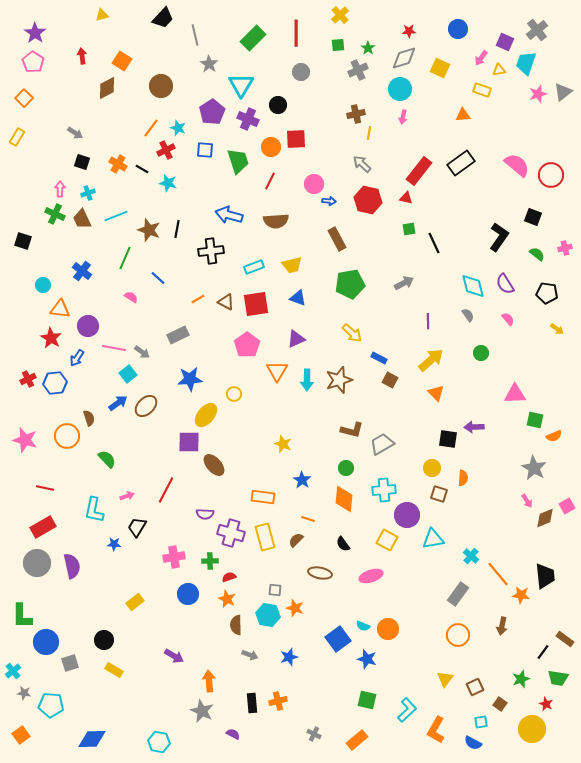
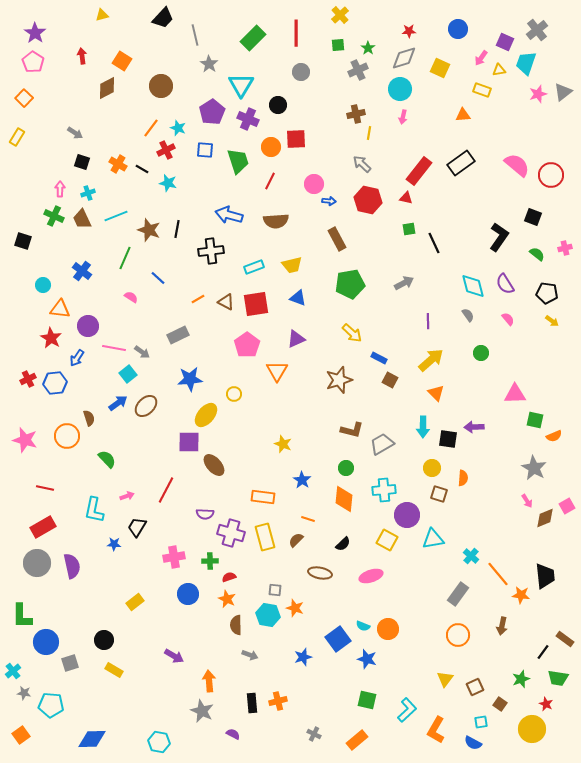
green cross at (55, 214): moved 1 px left, 2 px down
yellow arrow at (557, 329): moved 5 px left, 8 px up
cyan arrow at (307, 380): moved 116 px right, 47 px down
black semicircle at (343, 544): rotated 98 degrees counterclockwise
blue star at (289, 657): moved 14 px right
